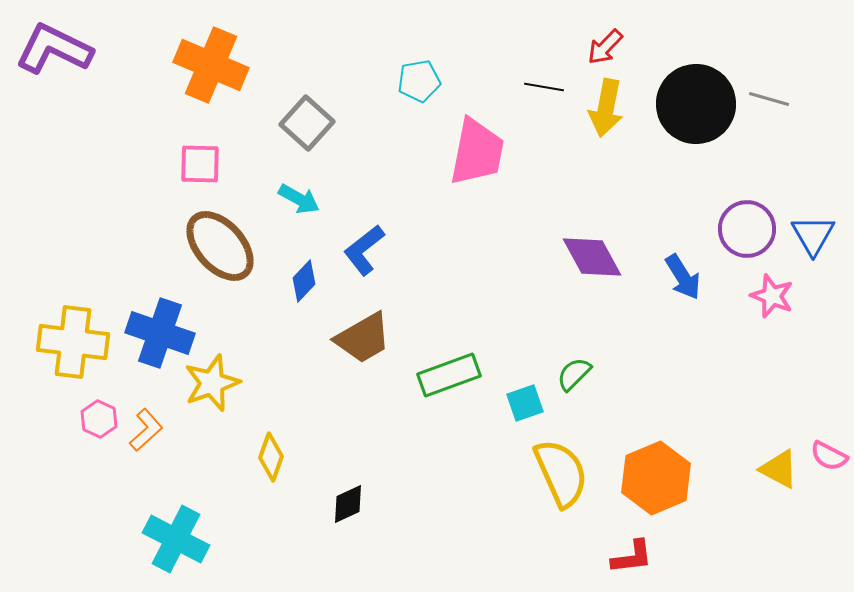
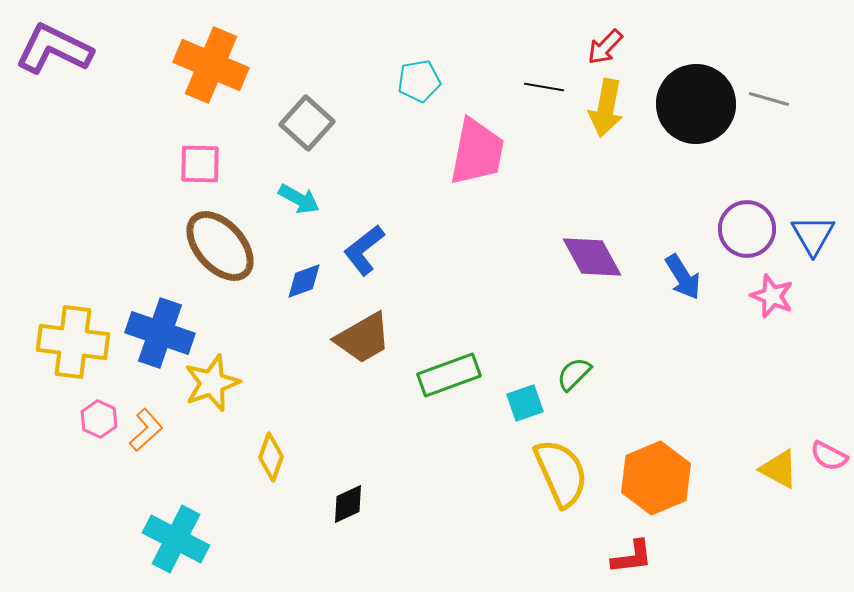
blue diamond: rotated 27 degrees clockwise
